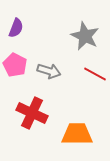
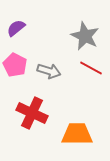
purple semicircle: rotated 150 degrees counterclockwise
red line: moved 4 px left, 6 px up
